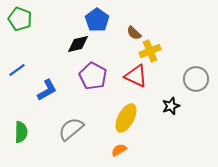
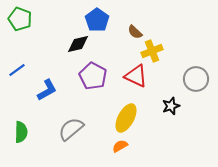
brown semicircle: moved 1 px right, 1 px up
yellow cross: moved 2 px right
orange semicircle: moved 1 px right, 4 px up
